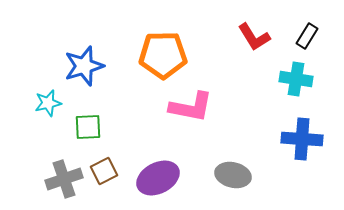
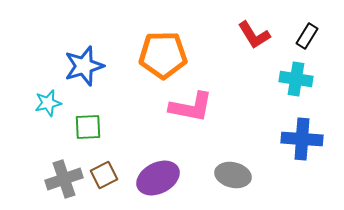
red L-shape: moved 2 px up
brown square: moved 4 px down
